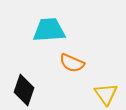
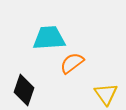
cyan trapezoid: moved 8 px down
orange semicircle: rotated 120 degrees clockwise
